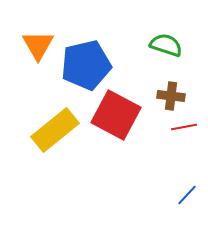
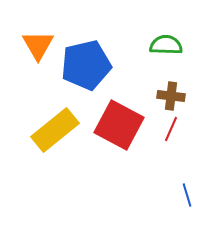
green semicircle: rotated 16 degrees counterclockwise
red square: moved 3 px right, 10 px down
red line: moved 13 px left, 2 px down; rotated 55 degrees counterclockwise
blue line: rotated 60 degrees counterclockwise
